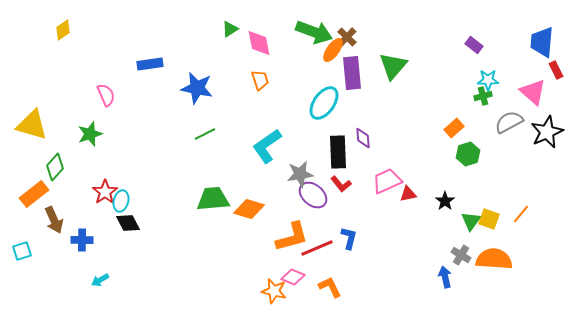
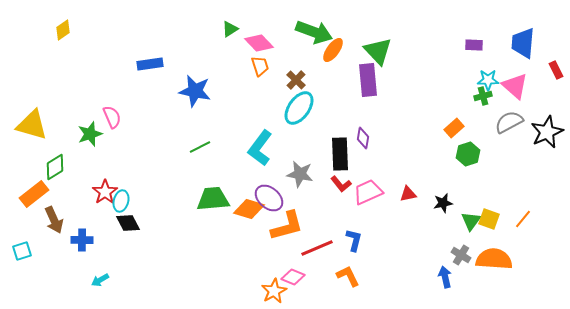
brown cross at (347, 37): moved 51 px left, 43 px down
blue trapezoid at (542, 42): moved 19 px left, 1 px down
pink diamond at (259, 43): rotated 32 degrees counterclockwise
purple rectangle at (474, 45): rotated 36 degrees counterclockwise
green triangle at (393, 66): moved 15 px left, 15 px up; rotated 24 degrees counterclockwise
purple rectangle at (352, 73): moved 16 px right, 7 px down
orange trapezoid at (260, 80): moved 14 px up
blue star at (197, 88): moved 2 px left, 3 px down
pink triangle at (533, 92): moved 18 px left, 6 px up
pink semicircle at (106, 95): moved 6 px right, 22 px down
cyan ellipse at (324, 103): moved 25 px left, 5 px down
green line at (205, 134): moved 5 px left, 13 px down
purple diamond at (363, 138): rotated 15 degrees clockwise
cyan L-shape at (267, 146): moved 7 px left, 2 px down; rotated 18 degrees counterclockwise
black rectangle at (338, 152): moved 2 px right, 2 px down
green diamond at (55, 167): rotated 16 degrees clockwise
gray star at (300, 174): rotated 20 degrees clockwise
pink trapezoid at (387, 181): moved 19 px left, 11 px down
purple ellipse at (313, 195): moved 44 px left, 3 px down
black star at (445, 201): moved 2 px left, 2 px down; rotated 24 degrees clockwise
orange line at (521, 214): moved 2 px right, 5 px down
orange L-shape at (292, 237): moved 5 px left, 11 px up
blue L-shape at (349, 238): moved 5 px right, 2 px down
orange L-shape at (330, 287): moved 18 px right, 11 px up
orange star at (274, 291): rotated 30 degrees clockwise
